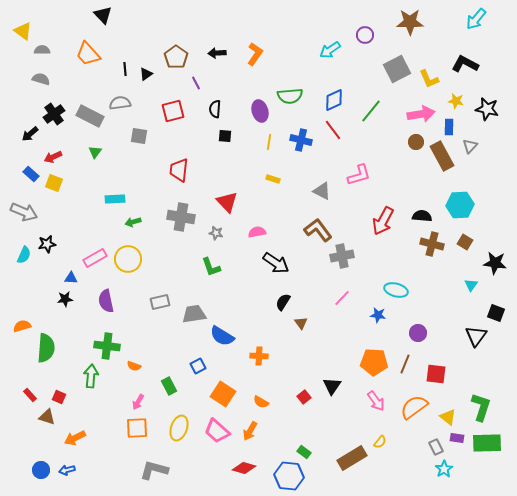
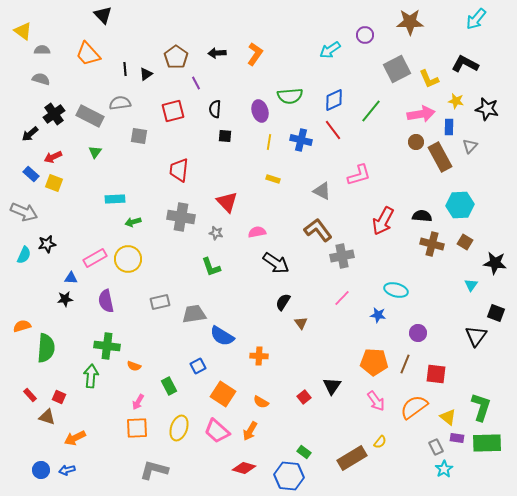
brown rectangle at (442, 156): moved 2 px left, 1 px down
